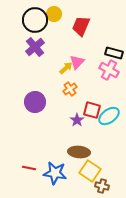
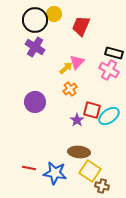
purple cross: rotated 18 degrees counterclockwise
